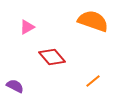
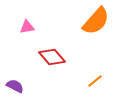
orange semicircle: moved 3 px right; rotated 112 degrees clockwise
pink triangle: rotated 21 degrees clockwise
orange line: moved 2 px right
